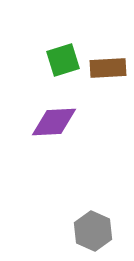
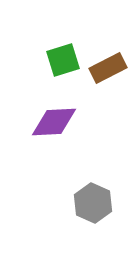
brown rectangle: rotated 24 degrees counterclockwise
gray hexagon: moved 28 px up
